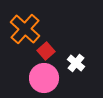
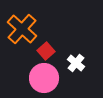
orange cross: moved 3 px left
